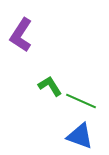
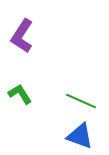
purple L-shape: moved 1 px right, 1 px down
green L-shape: moved 30 px left, 8 px down
